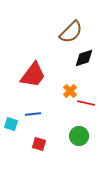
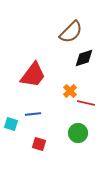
green circle: moved 1 px left, 3 px up
